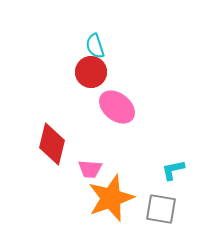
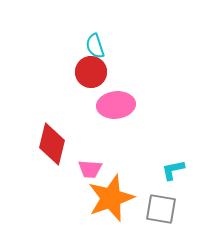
pink ellipse: moved 1 px left, 2 px up; rotated 45 degrees counterclockwise
